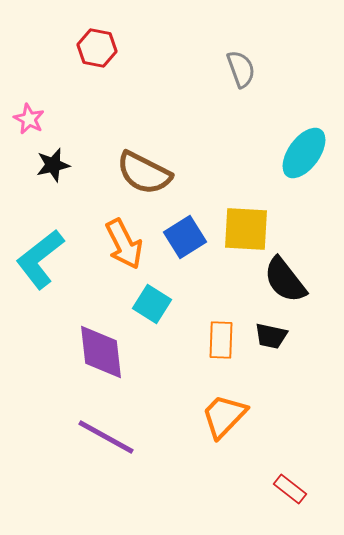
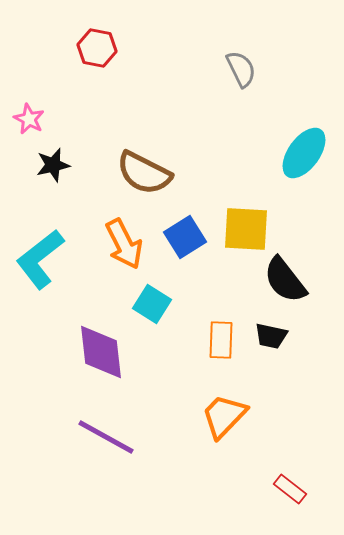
gray semicircle: rotated 6 degrees counterclockwise
